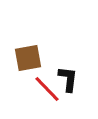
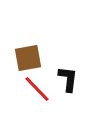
red line: moved 10 px left
